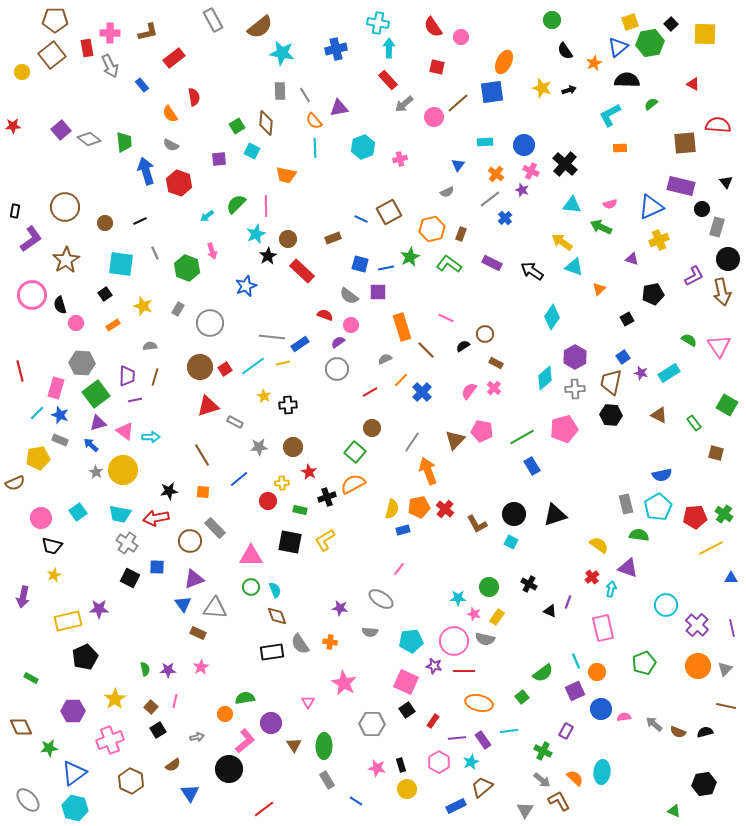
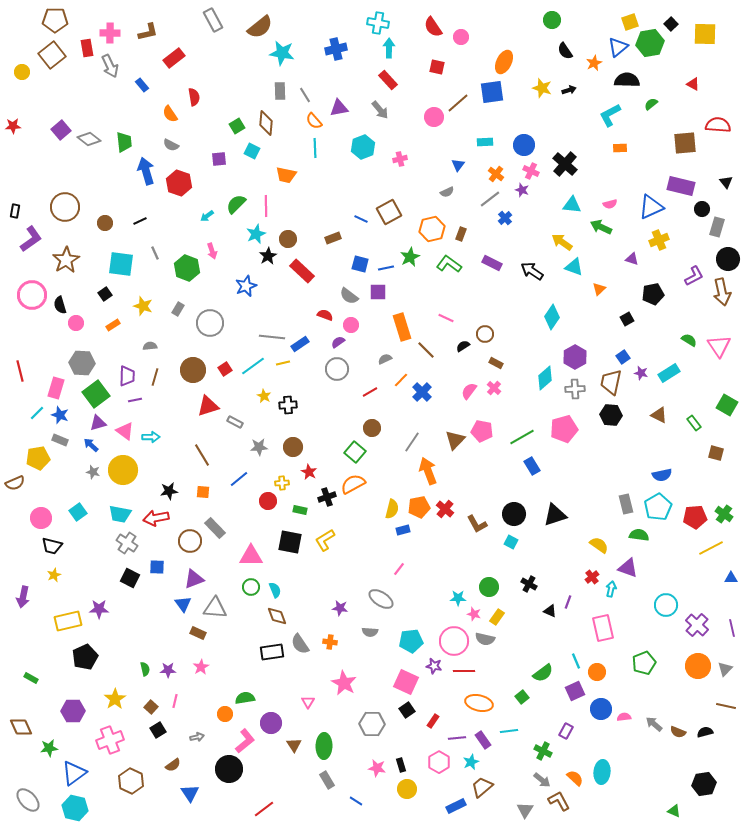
gray arrow at (404, 104): moved 24 px left, 6 px down; rotated 90 degrees counterclockwise
brown circle at (200, 367): moved 7 px left, 3 px down
gray star at (96, 472): moved 3 px left; rotated 16 degrees counterclockwise
